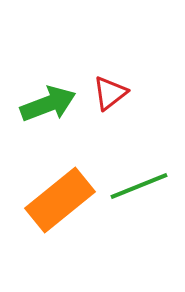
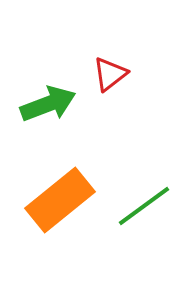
red triangle: moved 19 px up
green line: moved 5 px right, 20 px down; rotated 14 degrees counterclockwise
